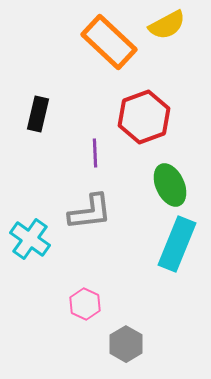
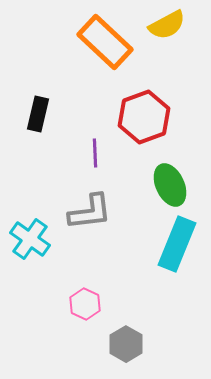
orange rectangle: moved 4 px left
